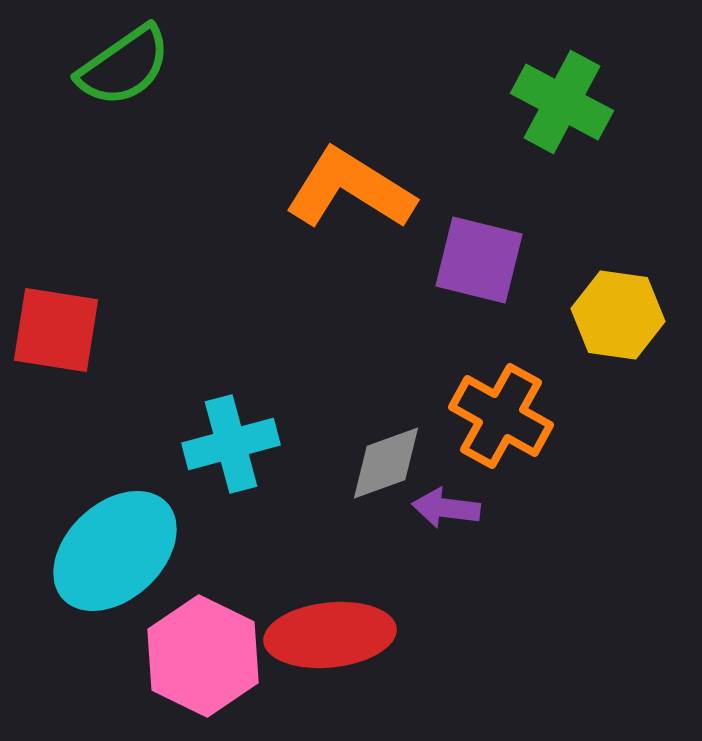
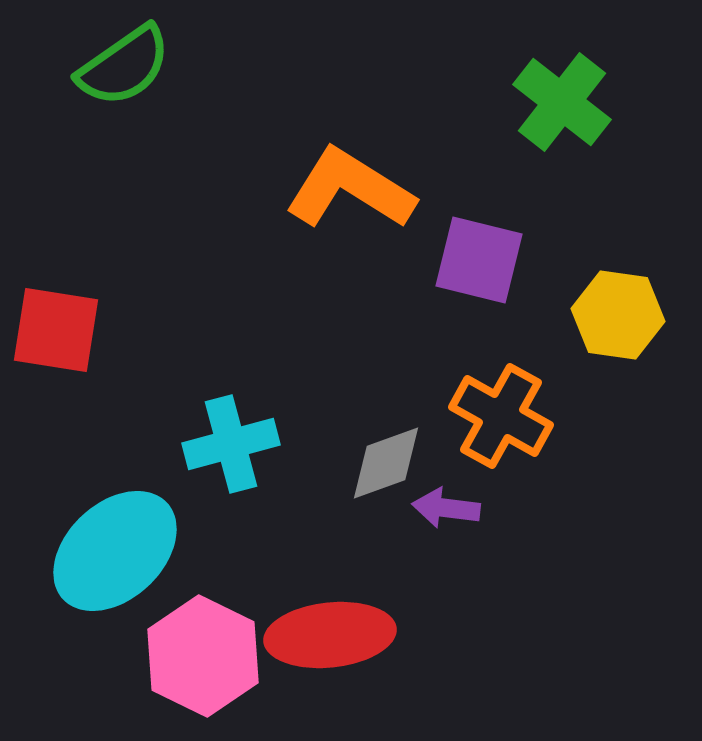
green cross: rotated 10 degrees clockwise
